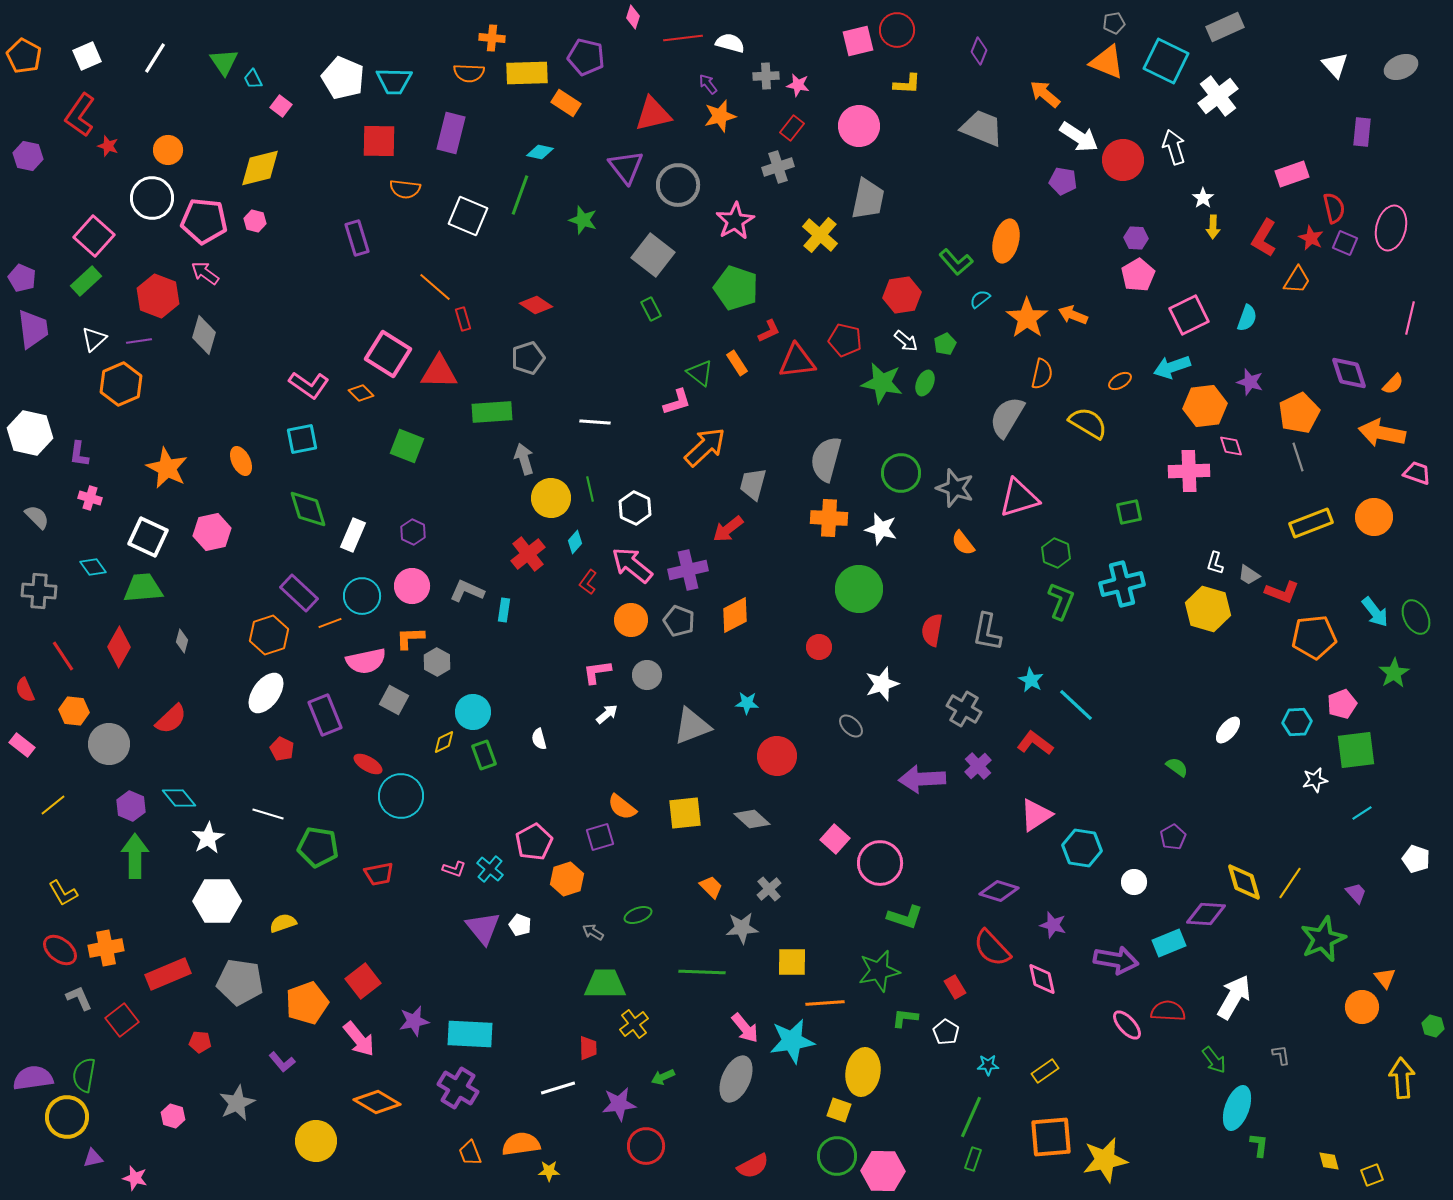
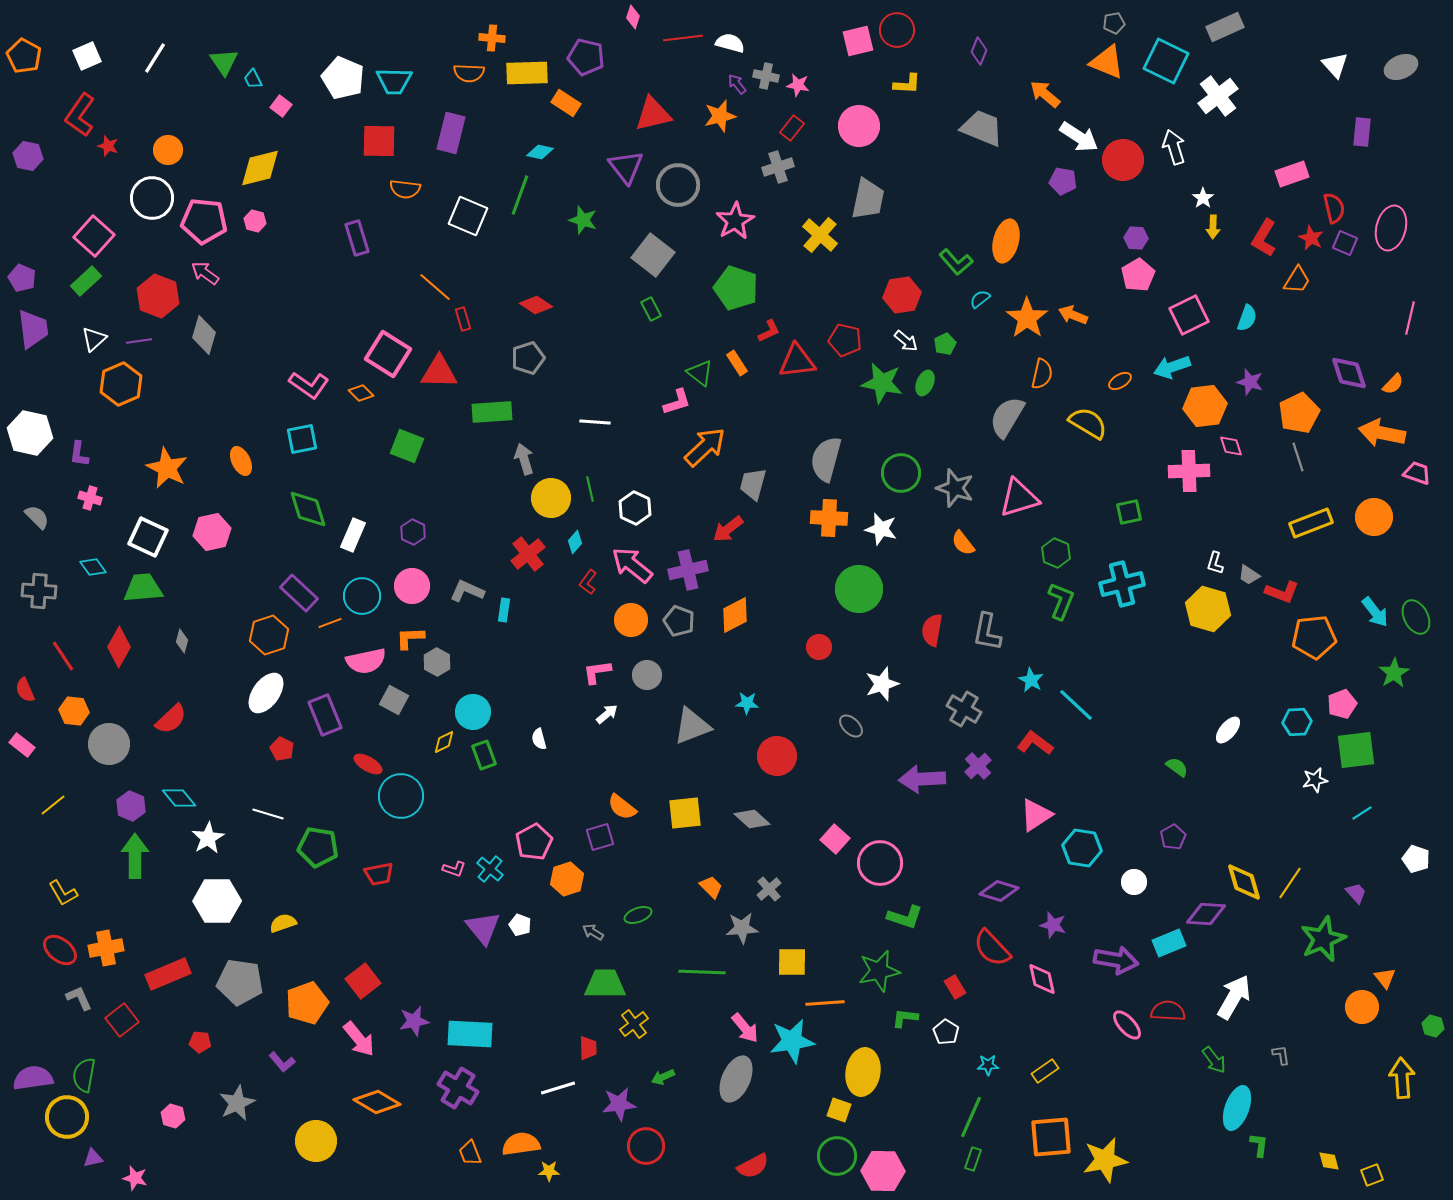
gray cross at (766, 76): rotated 15 degrees clockwise
purple arrow at (708, 84): moved 29 px right
